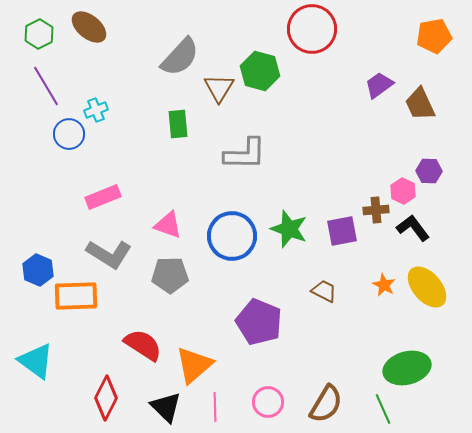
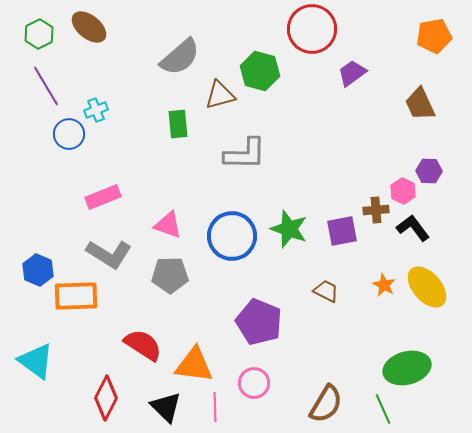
gray semicircle at (180, 57): rotated 6 degrees clockwise
purple trapezoid at (379, 85): moved 27 px left, 12 px up
brown triangle at (219, 88): moved 1 px right, 7 px down; rotated 44 degrees clockwise
brown trapezoid at (324, 291): moved 2 px right
orange triangle at (194, 365): rotated 48 degrees clockwise
pink circle at (268, 402): moved 14 px left, 19 px up
